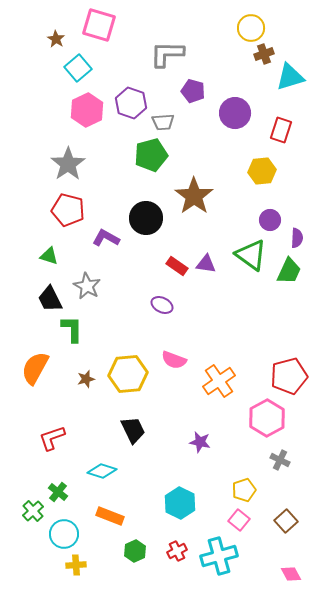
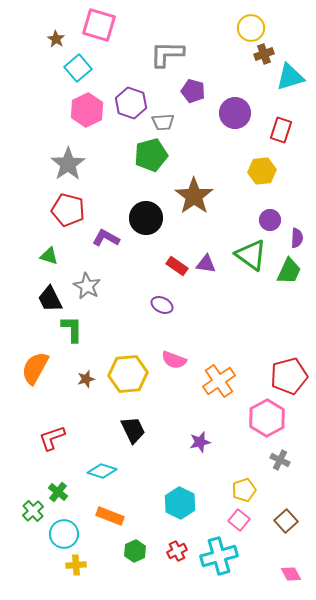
purple star at (200, 442): rotated 25 degrees counterclockwise
